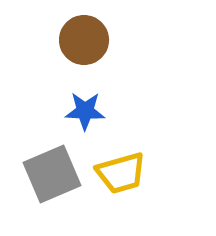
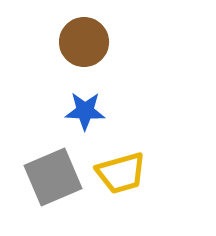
brown circle: moved 2 px down
gray square: moved 1 px right, 3 px down
